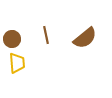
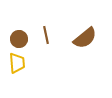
brown circle: moved 7 px right
